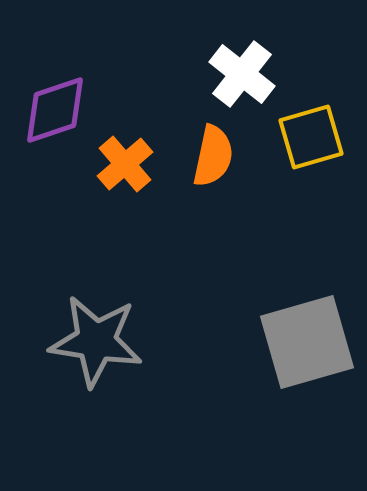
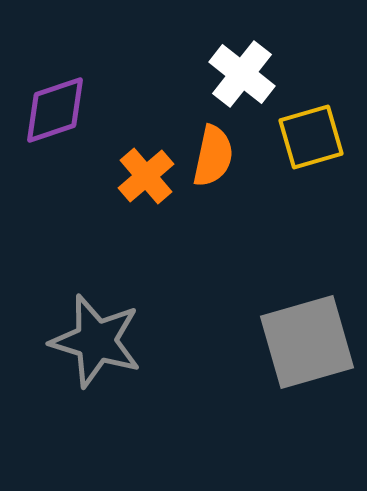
orange cross: moved 21 px right, 12 px down
gray star: rotated 8 degrees clockwise
